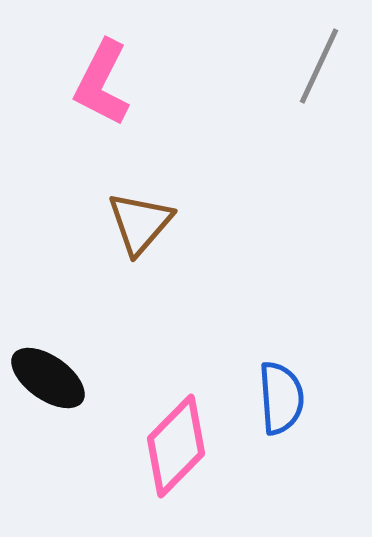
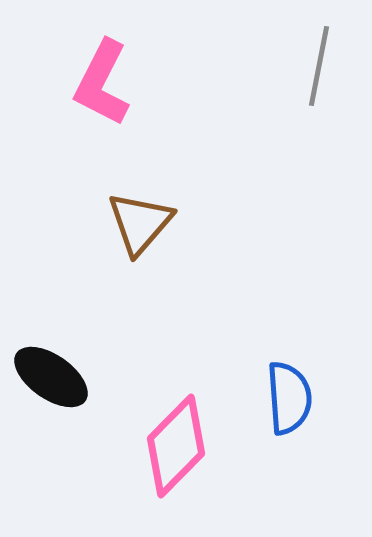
gray line: rotated 14 degrees counterclockwise
black ellipse: moved 3 px right, 1 px up
blue semicircle: moved 8 px right
